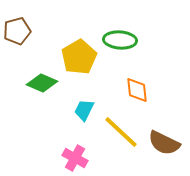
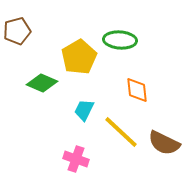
pink cross: moved 1 px right, 1 px down; rotated 10 degrees counterclockwise
